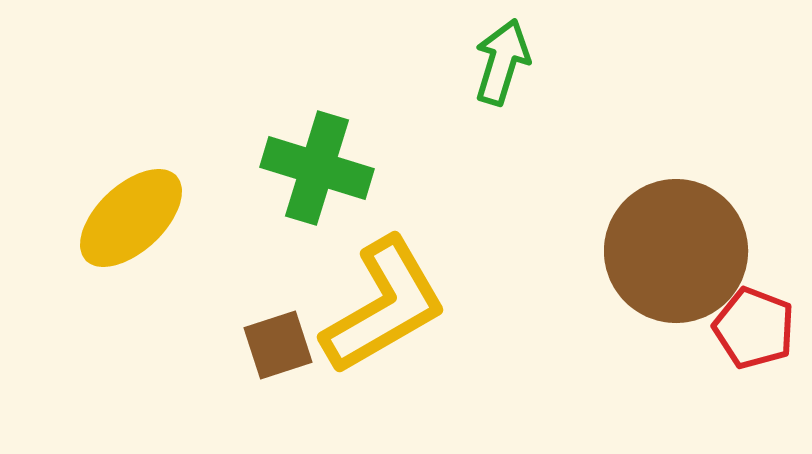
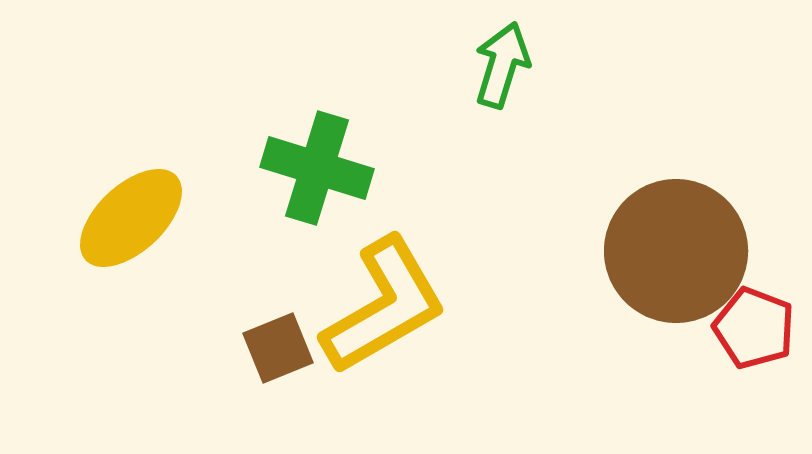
green arrow: moved 3 px down
brown square: moved 3 px down; rotated 4 degrees counterclockwise
